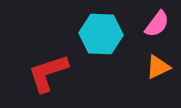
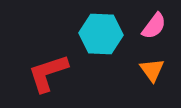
pink semicircle: moved 3 px left, 2 px down
orange triangle: moved 6 px left, 3 px down; rotated 40 degrees counterclockwise
